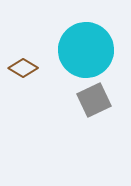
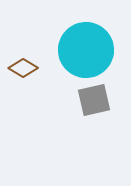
gray square: rotated 12 degrees clockwise
